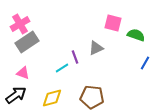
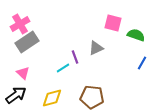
blue line: moved 3 px left
cyan line: moved 1 px right
pink triangle: rotated 24 degrees clockwise
